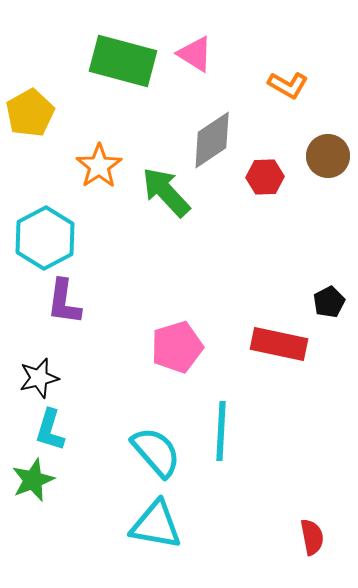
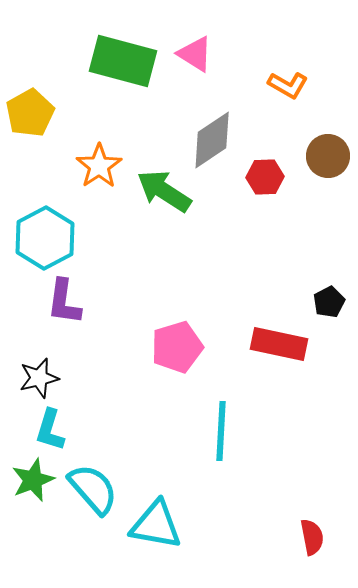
green arrow: moved 2 px left, 1 px up; rotated 14 degrees counterclockwise
cyan semicircle: moved 63 px left, 37 px down
